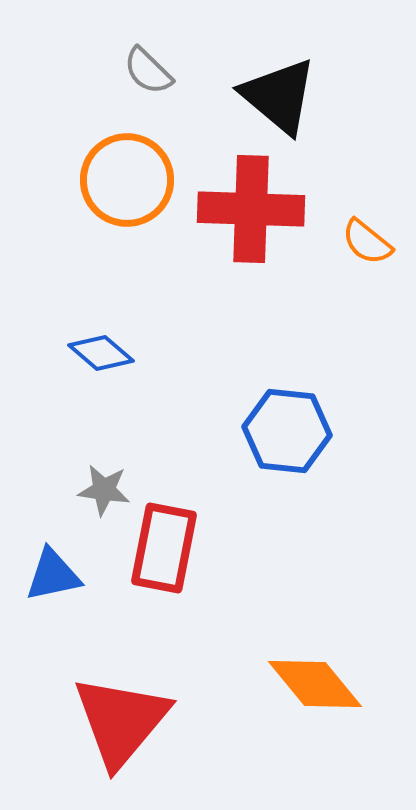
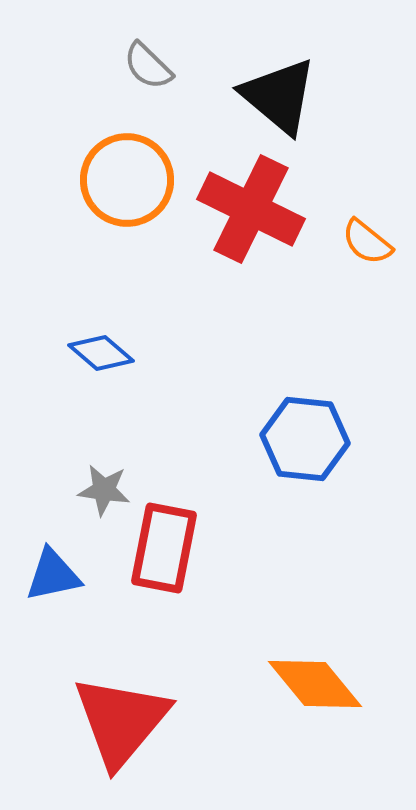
gray semicircle: moved 5 px up
red cross: rotated 24 degrees clockwise
blue hexagon: moved 18 px right, 8 px down
